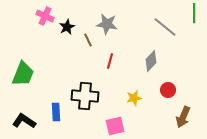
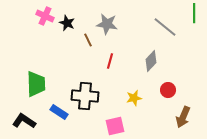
black star: moved 4 px up; rotated 21 degrees counterclockwise
green trapezoid: moved 13 px right, 10 px down; rotated 24 degrees counterclockwise
blue rectangle: moved 3 px right; rotated 54 degrees counterclockwise
